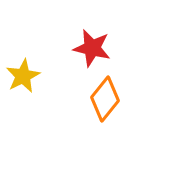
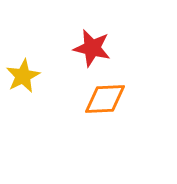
orange diamond: rotated 48 degrees clockwise
